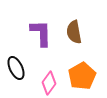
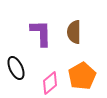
brown semicircle: rotated 10 degrees clockwise
pink diamond: moved 1 px right; rotated 15 degrees clockwise
